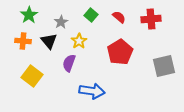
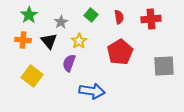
red semicircle: rotated 40 degrees clockwise
orange cross: moved 1 px up
gray square: rotated 10 degrees clockwise
